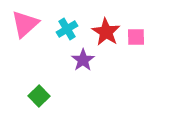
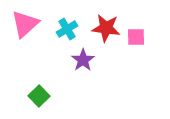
red star: moved 4 px up; rotated 24 degrees counterclockwise
